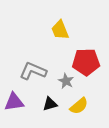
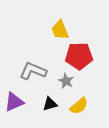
red pentagon: moved 7 px left, 6 px up
purple triangle: rotated 15 degrees counterclockwise
